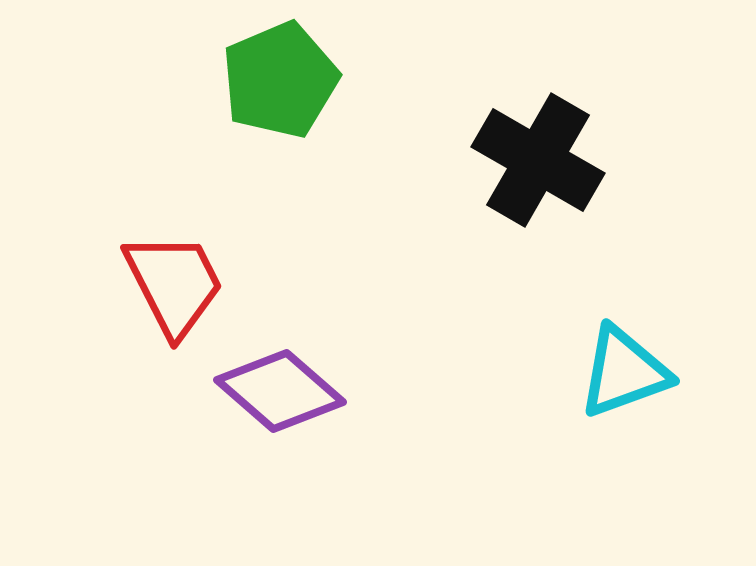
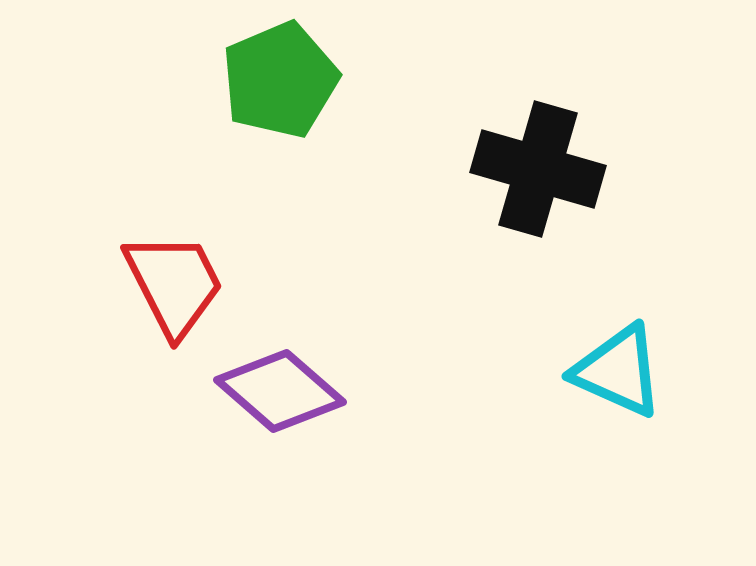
black cross: moved 9 px down; rotated 14 degrees counterclockwise
cyan triangle: moved 6 px left, 1 px up; rotated 44 degrees clockwise
